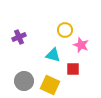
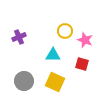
yellow circle: moved 1 px down
pink star: moved 4 px right, 5 px up
cyan triangle: rotated 14 degrees counterclockwise
red square: moved 9 px right, 5 px up; rotated 16 degrees clockwise
yellow square: moved 5 px right, 3 px up
